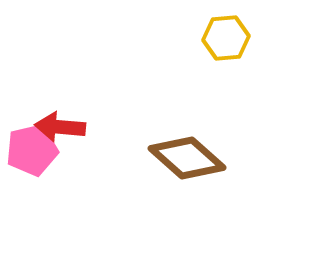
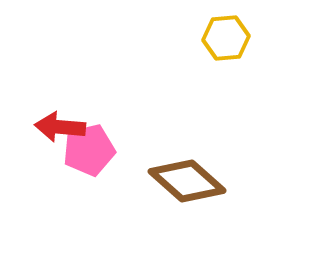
pink pentagon: moved 57 px right
brown diamond: moved 23 px down
